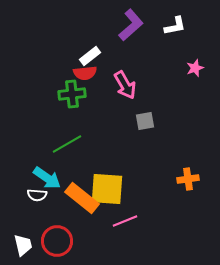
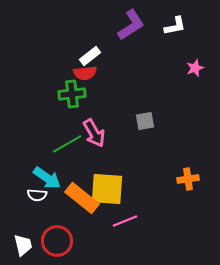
purple L-shape: rotated 8 degrees clockwise
pink arrow: moved 31 px left, 48 px down
